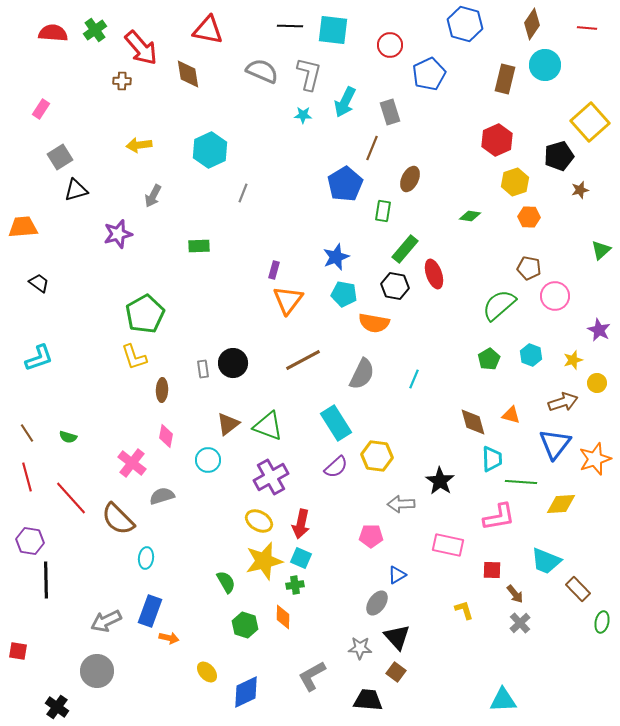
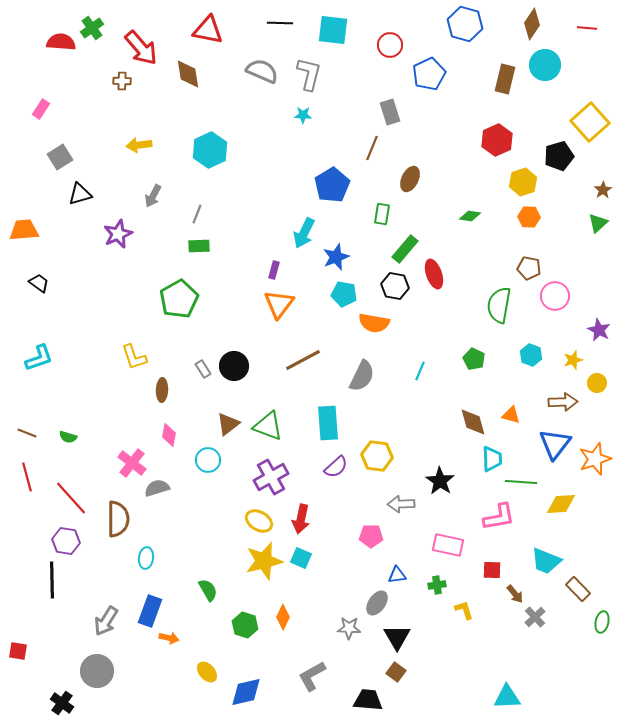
black line at (290, 26): moved 10 px left, 3 px up
green cross at (95, 30): moved 3 px left, 2 px up
red semicircle at (53, 33): moved 8 px right, 9 px down
cyan arrow at (345, 102): moved 41 px left, 131 px down
yellow hexagon at (515, 182): moved 8 px right
blue pentagon at (345, 184): moved 13 px left, 1 px down
black triangle at (76, 190): moved 4 px right, 4 px down
brown star at (580, 190): moved 23 px right; rotated 18 degrees counterclockwise
gray line at (243, 193): moved 46 px left, 21 px down
green rectangle at (383, 211): moved 1 px left, 3 px down
orange trapezoid at (23, 227): moved 1 px right, 3 px down
purple star at (118, 234): rotated 8 degrees counterclockwise
green triangle at (601, 250): moved 3 px left, 27 px up
orange triangle at (288, 300): moved 9 px left, 4 px down
green semicircle at (499, 305): rotated 39 degrees counterclockwise
green pentagon at (145, 314): moved 34 px right, 15 px up
green pentagon at (489, 359): moved 15 px left; rotated 15 degrees counterclockwise
black circle at (233, 363): moved 1 px right, 3 px down
gray rectangle at (203, 369): rotated 24 degrees counterclockwise
gray semicircle at (362, 374): moved 2 px down
cyan line at (414, 379): moved 6 px right, 8 px up
brown arrow at (563, 402): rotated 16 degrees clockwise
cyan rectangle at (336, 423): moved 8 px left; rotated 28 degrees clockwise
brown line at (27, 433): rotated 36 degrees counterclockwise
pink diamond at (166, 436): moved 3 px right, 1 px up
gray semicircle at (162, 496): moved 5 px left, 8 px up
brown semicircle at (118, 519): rotated 135 degrees counterclockwise
red arrow at (301, 524): moved 5 px up
purple hexagon at (30, 541): moved 36 px right
blue triangle at (397, 575): rotated 24 degrees clockwise
black line at (46, 580): moved 6 px right
green semicircle at (226, 582): moved 18 px left, 8 px down
green cross at (295, 585): moved 142 px right
orange diamond at (283, 617): rotated 25 degrees clockwise
gray arrow at (106, 621): rotated 32 degrees counterclockwise
gray cross at (520, 623): moved 15 px right, 6 px up
black triangle at (397, 637): rotated 12 degrees clockwise
gray star at (360, 648): moved 11 px left, 20 px up
blue diamond at (246, 692): rotated 12 degrees clockwise
cyan triangle at (503, 700): moved 4 px right, 3 px up
black cross at (57, 707): moved 5 px right, 4 px up
